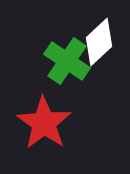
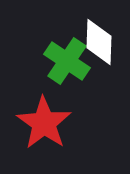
white diamond: rotated 45 degrees counterclockwise
